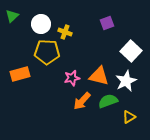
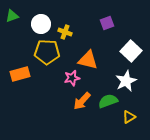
green triangle: rotated 24 degrees clockwise
orange triangle: moved 11 px left, 16 px up
